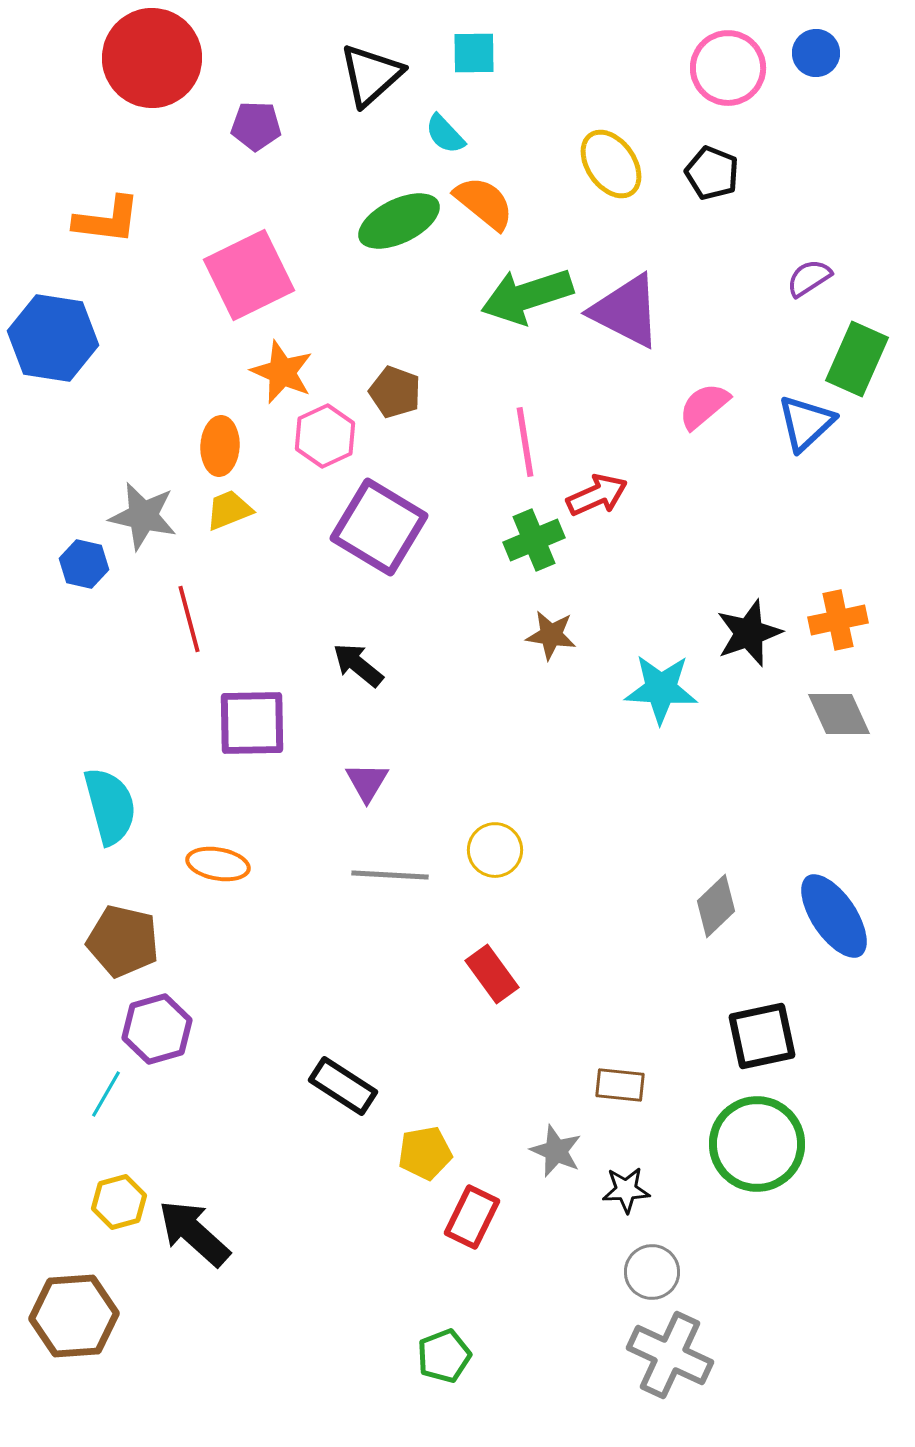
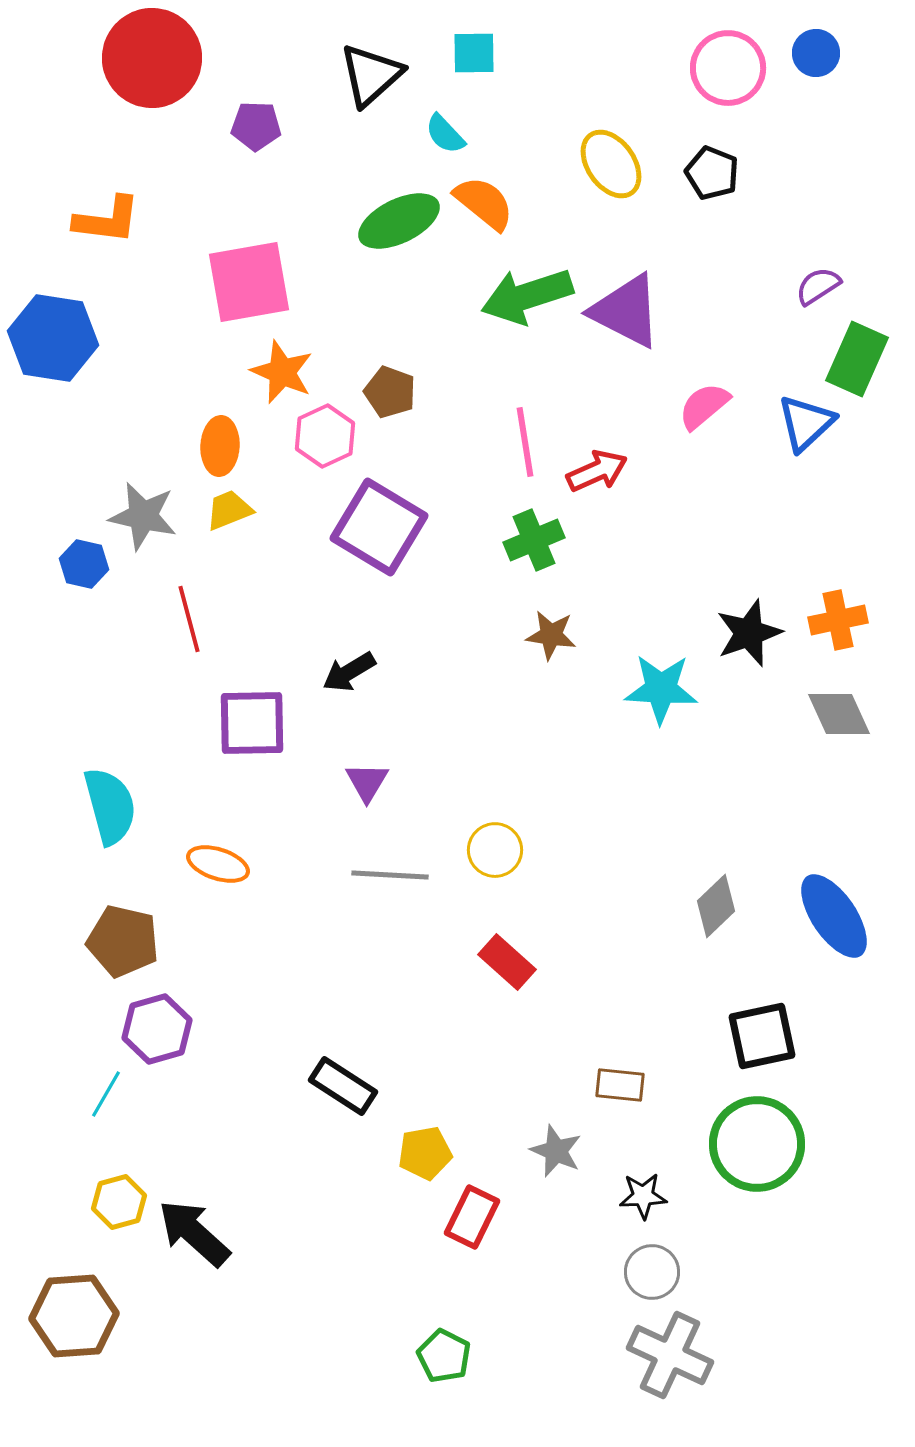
pink square at (249, 275): moved 7 px down; rotated 16 degrees clockwise
purple semicircle at (809, 278): moved 9 px right, 8 px down
brown pentagon at (395, 392): moved 5 px left
red arrow at (597, 495): moved 24 px up
black arrow at (358, 665): moved 9 px left, 7 px down; rotated 70 degrees counterclockwise
orange ellipse at (218, 864): rotated 8 degrees clockwise
red rectangle at (492, 974): moved 15 px right, 12 px up; rotated 12 degrees counterclockwise
black star at (626, 1190): moved 17 px right, 6 px down
green pentagon at (444, 1356): rotated 24 degrees counterclockwise
